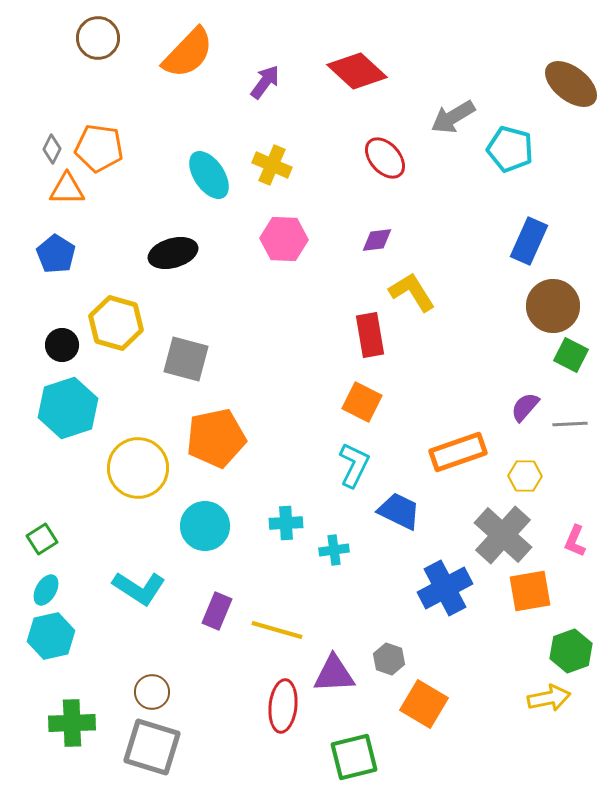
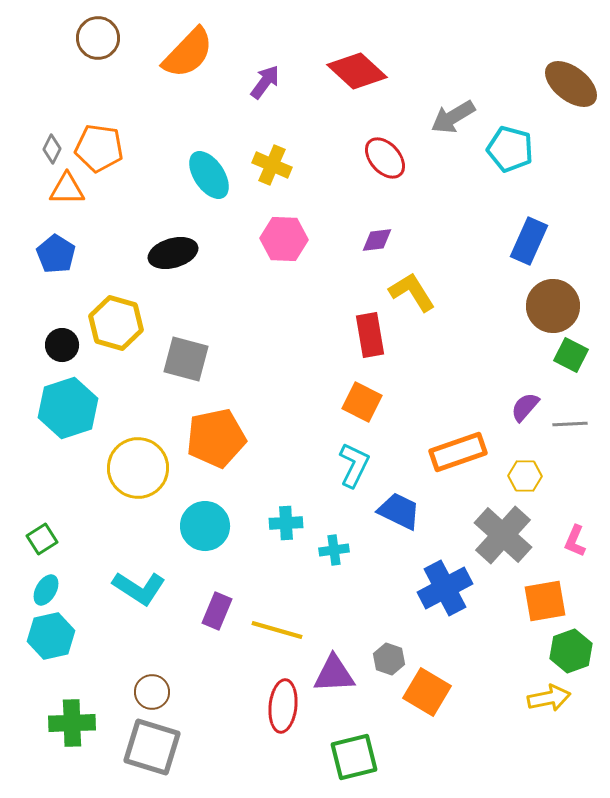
orange square at (530, 591): moved 15 px right, 10 px down
orange square at (424, 704): moved 3 px right, 12 px up
